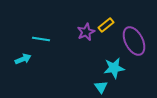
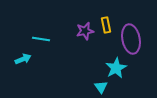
yellow rectangle: rotated 63 degrees counterclockwise
purple star: moved 1 px left, 1 px up; rotated 12 degrees clockwise
purple ellipse: moved 3 px left, 2 px up; rotated 16 degrees clockwise
cyan star: moved 2 px right; rotated 20 degrees counterclockwise
